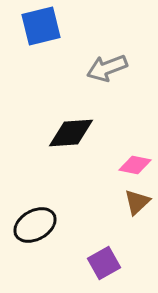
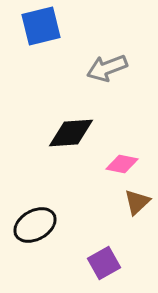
pink diamond: moved 13 px left, 1 px up
